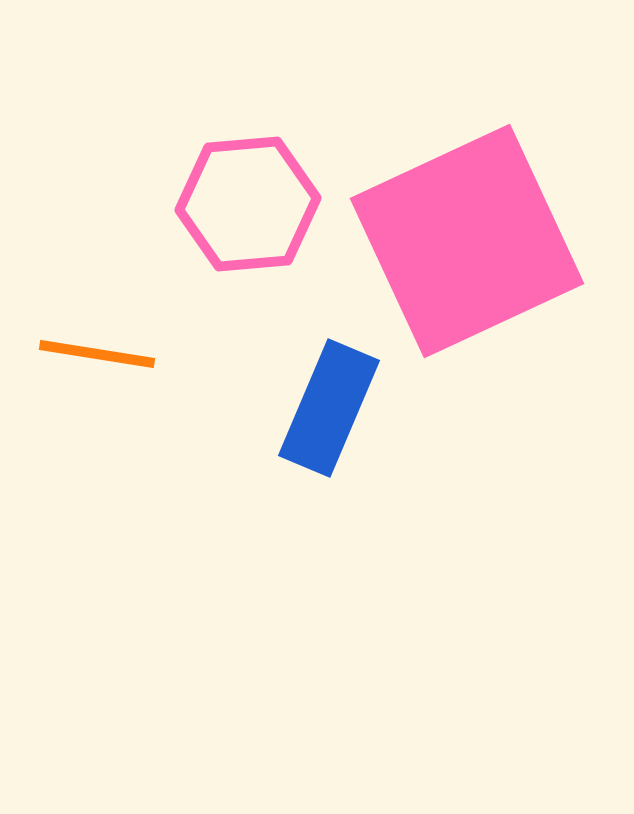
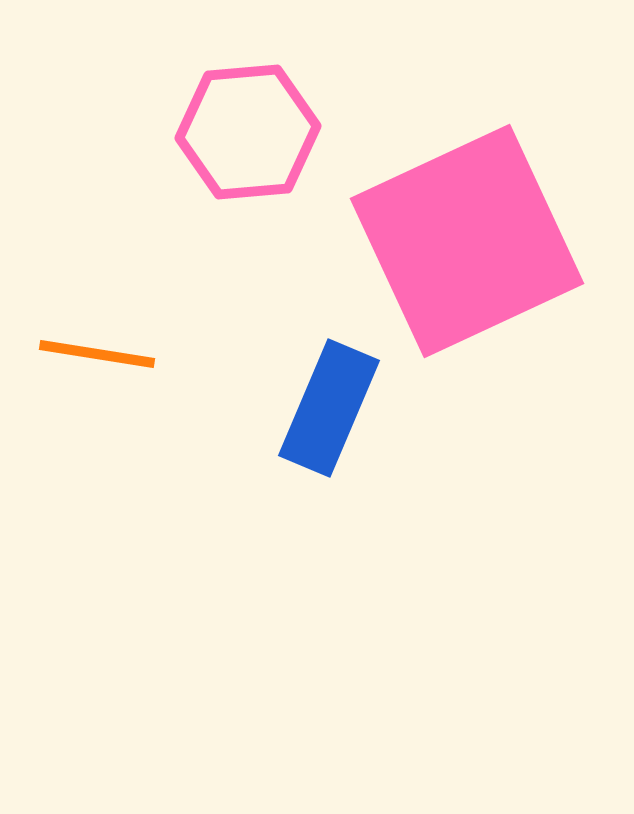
pink hexagon: moved 72 px up
